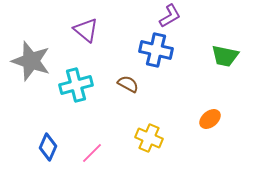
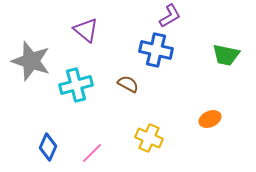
green trapezoid: moved 1 px right, 1 px up
orange ellipse: rotated 15 degrees clockwise
